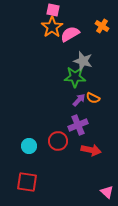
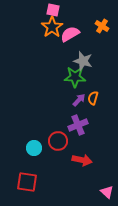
orange semicircle: rotated 80 degrees clockwise
cyan circle: moved 5 px right, 2 px down
red arrow: moved 9 px left, 10 px down
